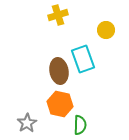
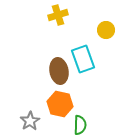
gray star: moved 3 px right, 2 px up
